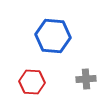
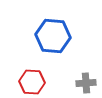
gray cross: moved 4 px down
